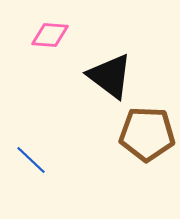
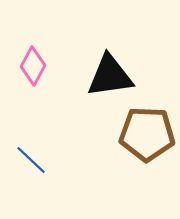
pink diamond: moved 17 px left, 31 px down; rotated 66 degrees counterclockwise
black triangle: rotated 45 degrees counterclockwise
